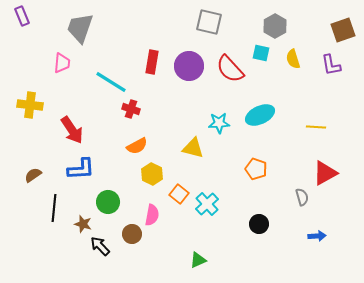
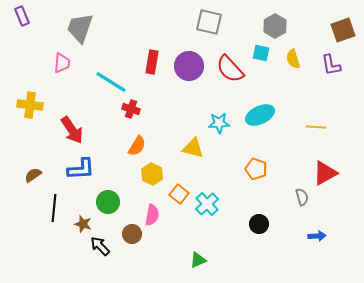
orange semicircle: rotated 30 degrees counterclockwise
